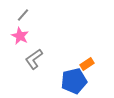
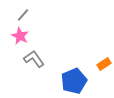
gray L-shape: rotated 90 degrees clockwise
orange rectangle: moved 17 px right
blue pentagon: rotated 10 degrees counterclockwise
